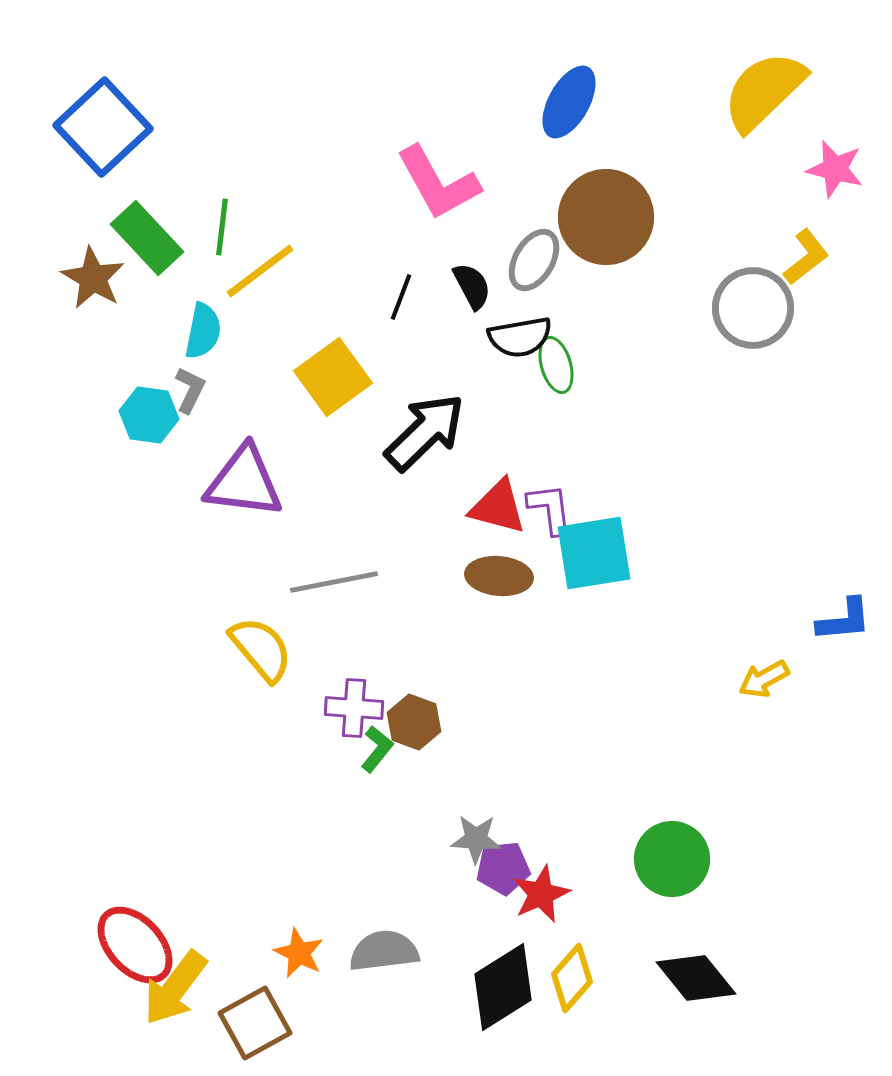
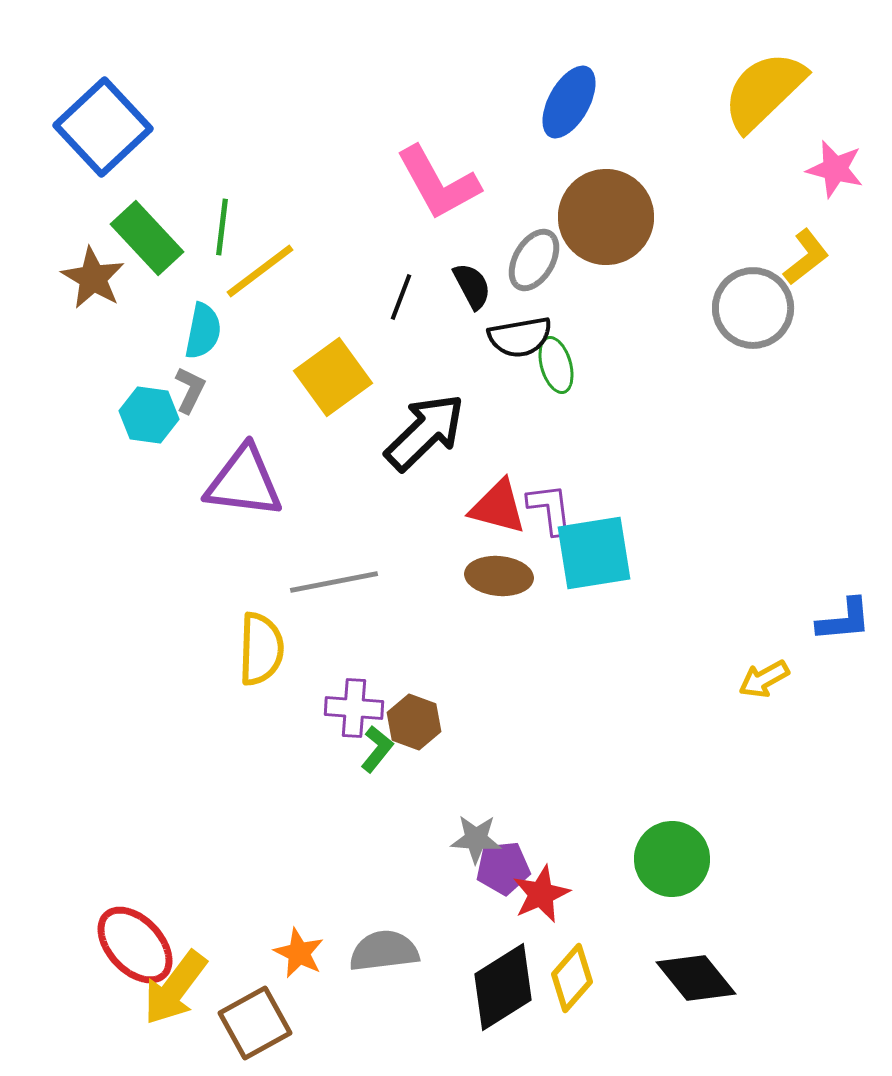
yellow semicircle at (261, 649): rotated 42 degrees clockwise
